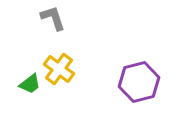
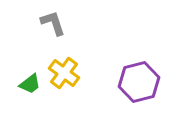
gray L-shape: moved 5 px down
yellow cross: moved 5 px right, 4 px down
